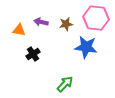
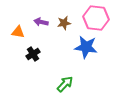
brown star: moved 2 px left, 1 px up
orange triangle: moved 1 px left, 2 px down
